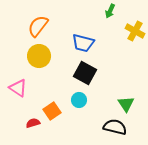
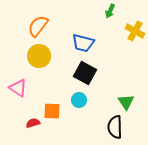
green triangle: moved 2 px up
orange square: rotated 36 degrees clockwise
black semicircle: rotated 105 degrees counterclockwise
